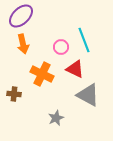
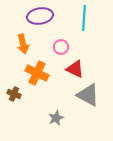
purple ellipse: moved 19 px right; rotated 35 degrees clockwise
cyan line: moved 22 px up; rotated 25 degrees clockwise
orange cross: moved 5 px left, 1 px up
brown cross: rotated 16 degrees clockwise
